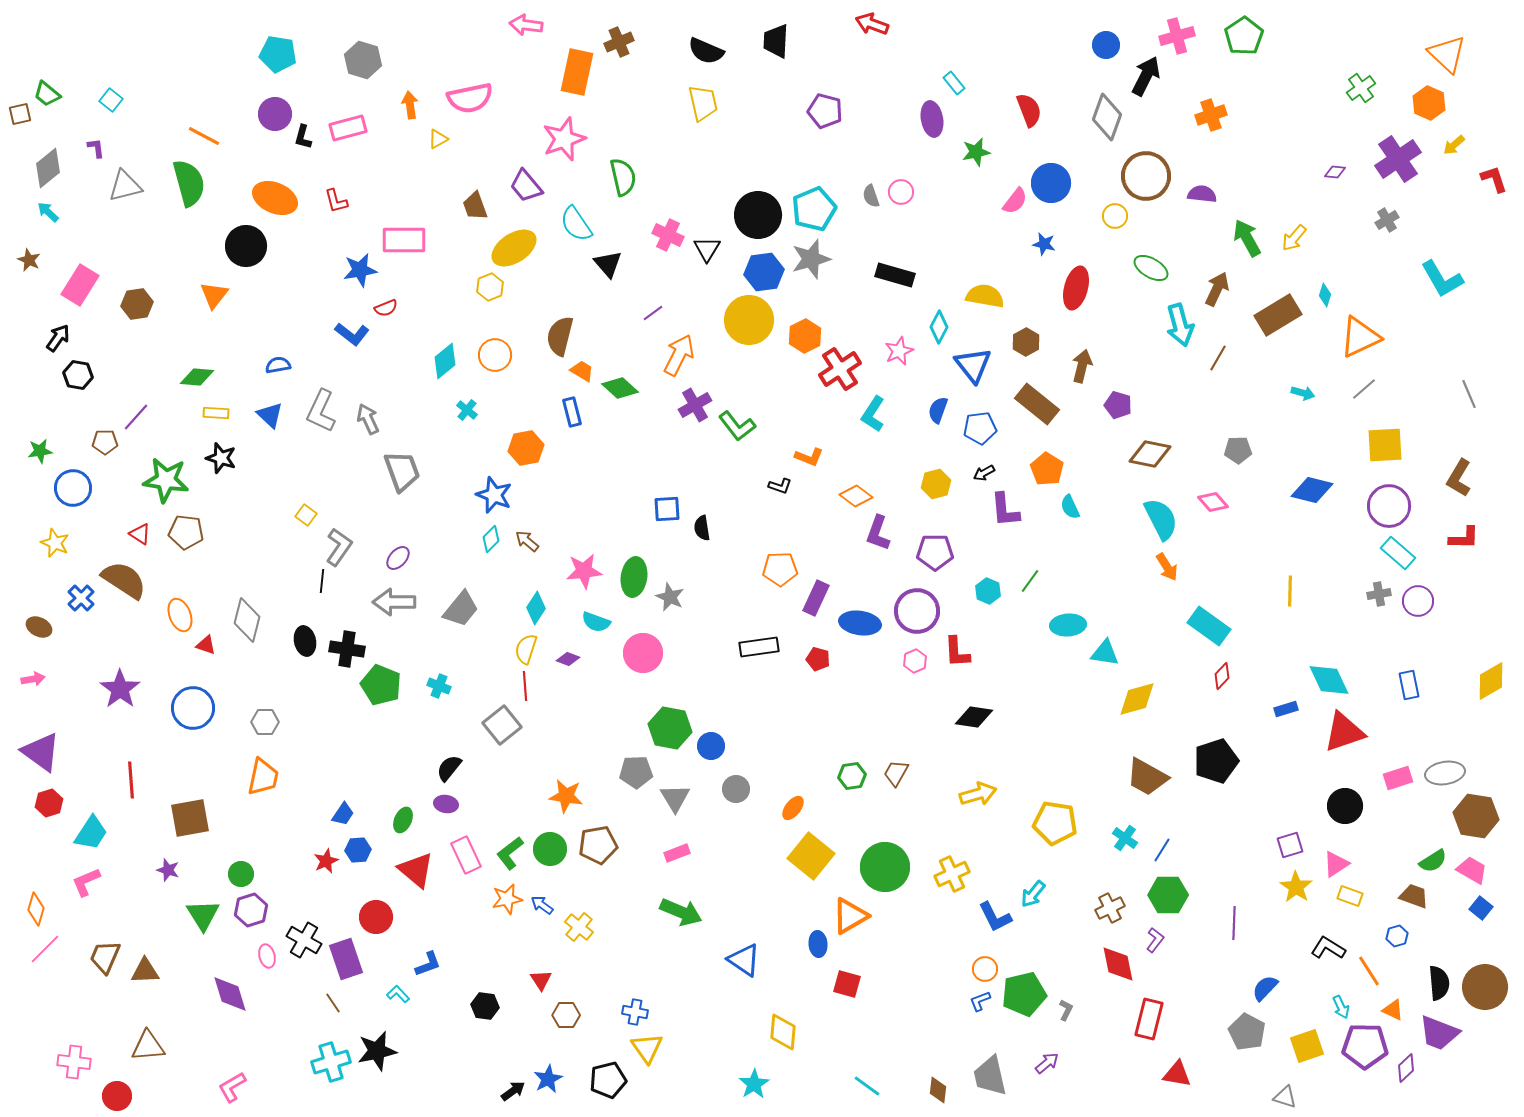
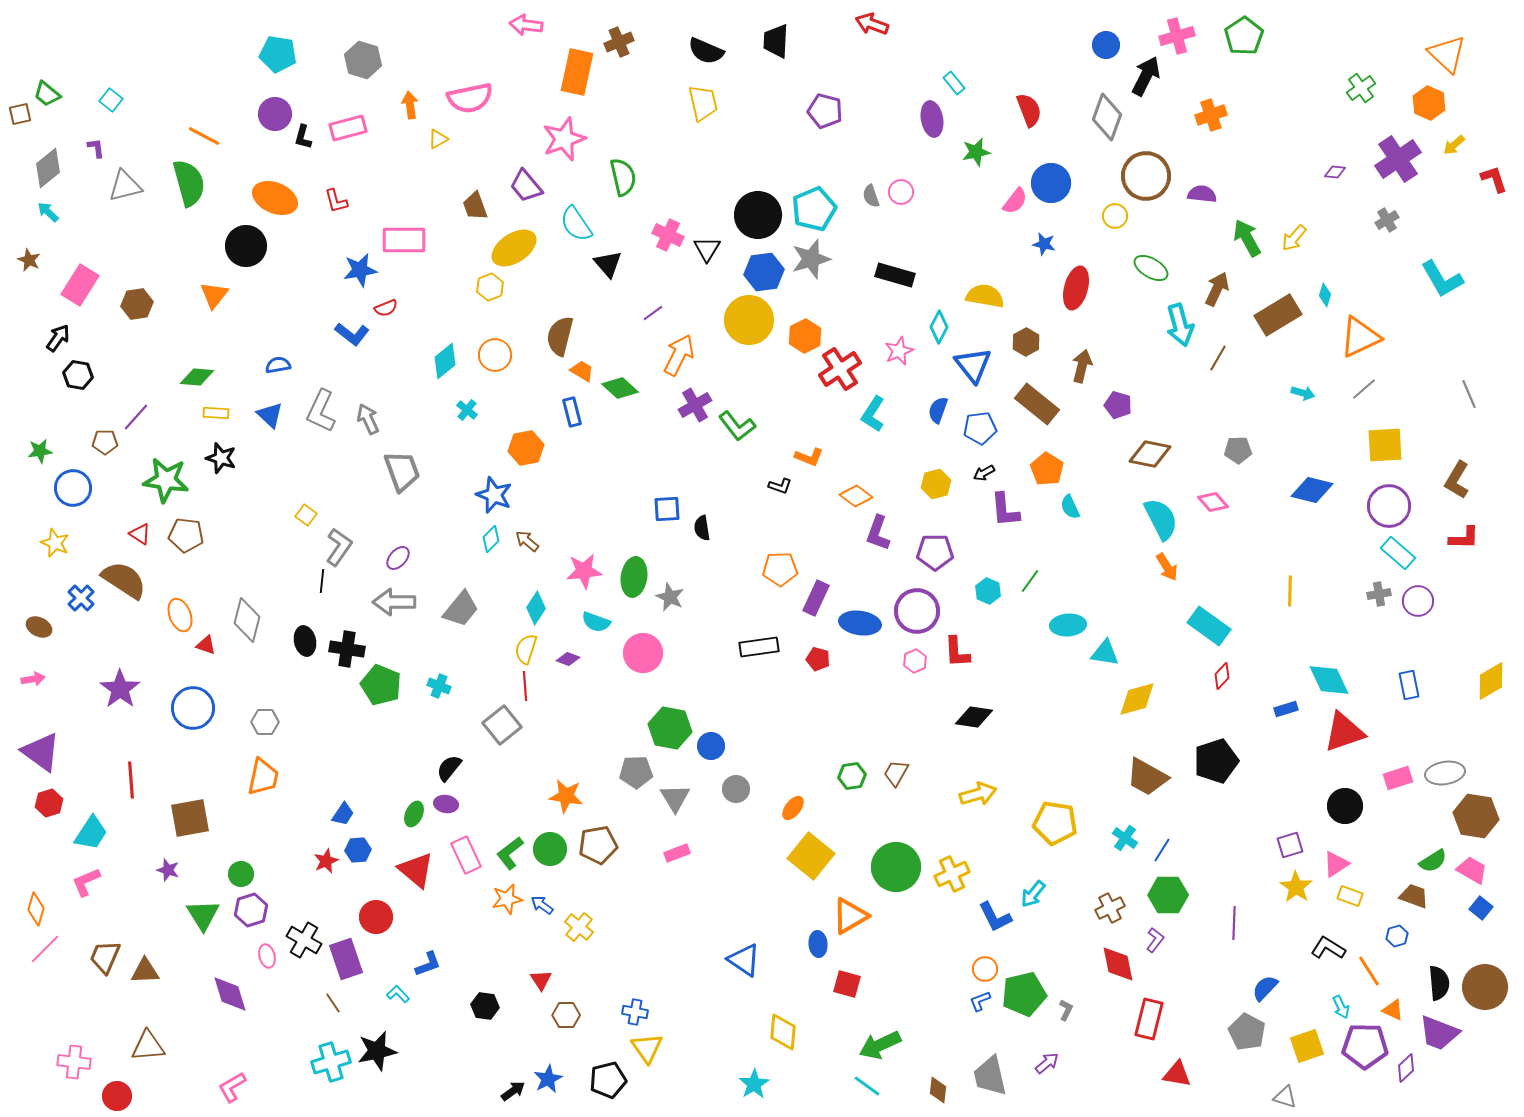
brown L-shape at (1459, 478): moved 2 px left, 2 px down
brown pentagon at (186, 532): moved 3 px down
green ellipse at (403, 820): moved 11 px right, 6 px up
green circle at (885, 867): moved 11 px right
green arrow at (681, 912): moved 199 px right, 133 px down; rotated 132 degrees clockwise
